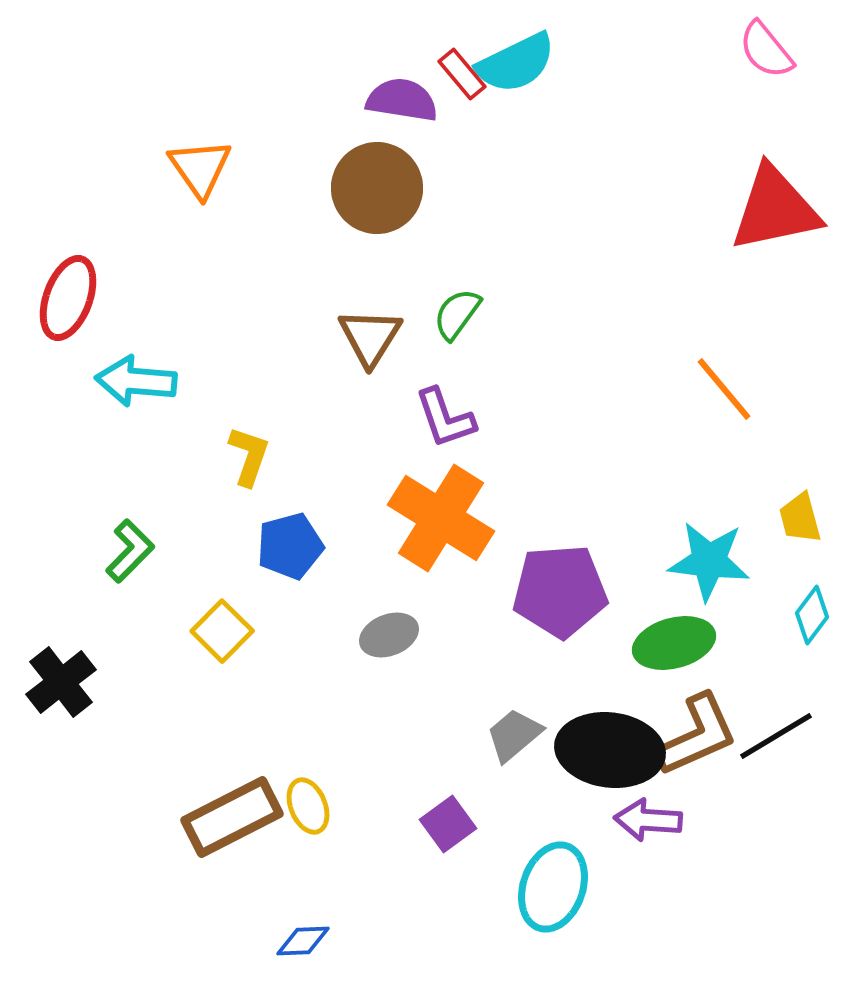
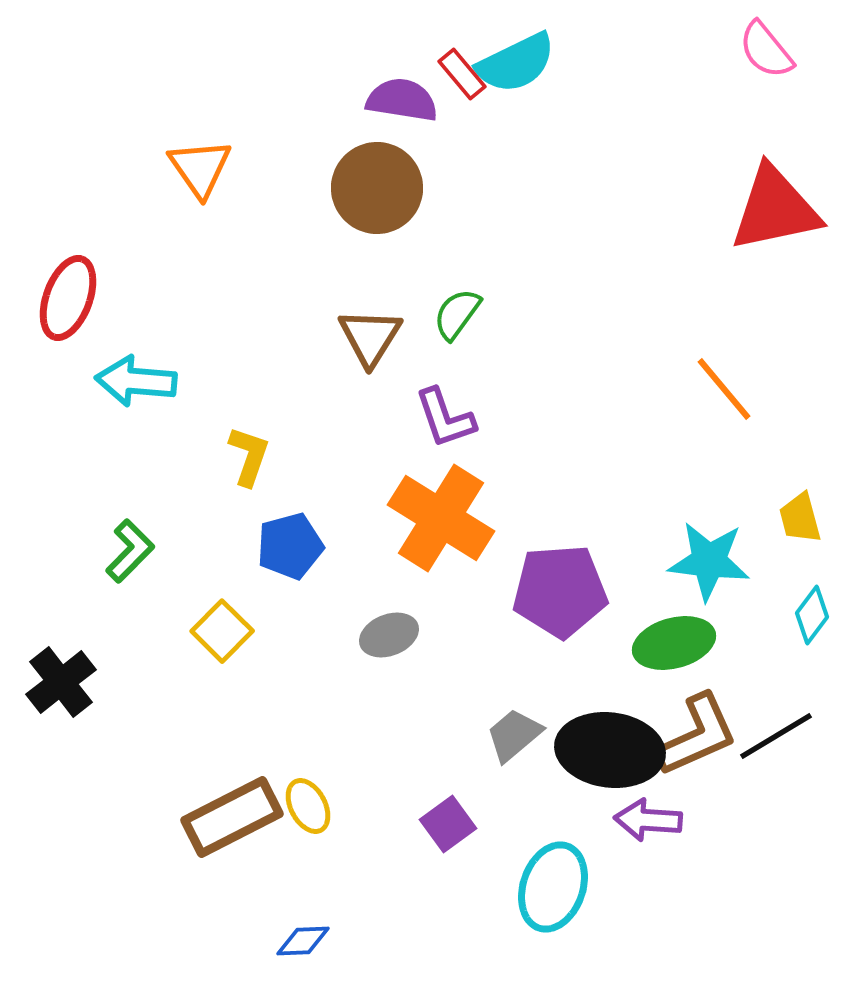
yellow ellipse: rotated 6 degrees counterclockwise
